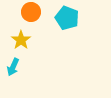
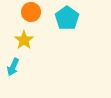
cyan pentagon: rotated 15 degrees clockwise
yellow star: moved 3 px right
